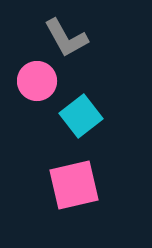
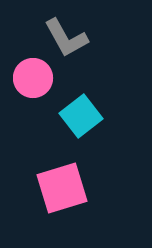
pink circle: moved 4 px left, 3 px up
pink square: moved 12 px left, 3 px down; rotated 4 degrees counterclockwise
